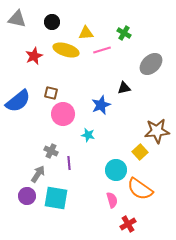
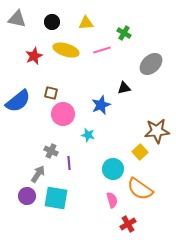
yellow triangle: moved 10 px up
cyan circle: moved 3 px left, 1 px up
